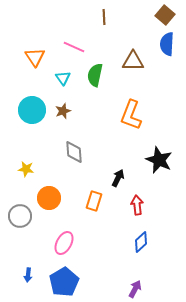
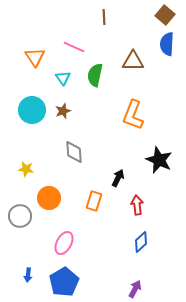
orange L-shape: moved 2 px right
